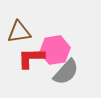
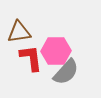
pink hexagon: moved 1 px right, 1 px down; rotated 8 degrees clockwise
red L-shape: rotated 84 degrees clockwise
